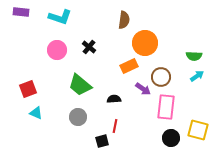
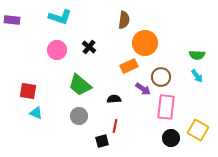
purple rectangle: moved 9 px left, 8 px down
green semicircle: moved 3 px right, 1 px up
cyan arrow: rotated 88 degrees clockwise
red square: moved 2 px down; rotated 30 degrees clockwise
gray circle: moved 1 px right, 1 px up
yellow square: rotated 15 degrees clockwise
